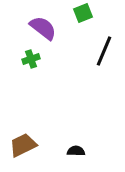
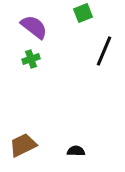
purple semicircle: moved 9 px left, 1 px up
